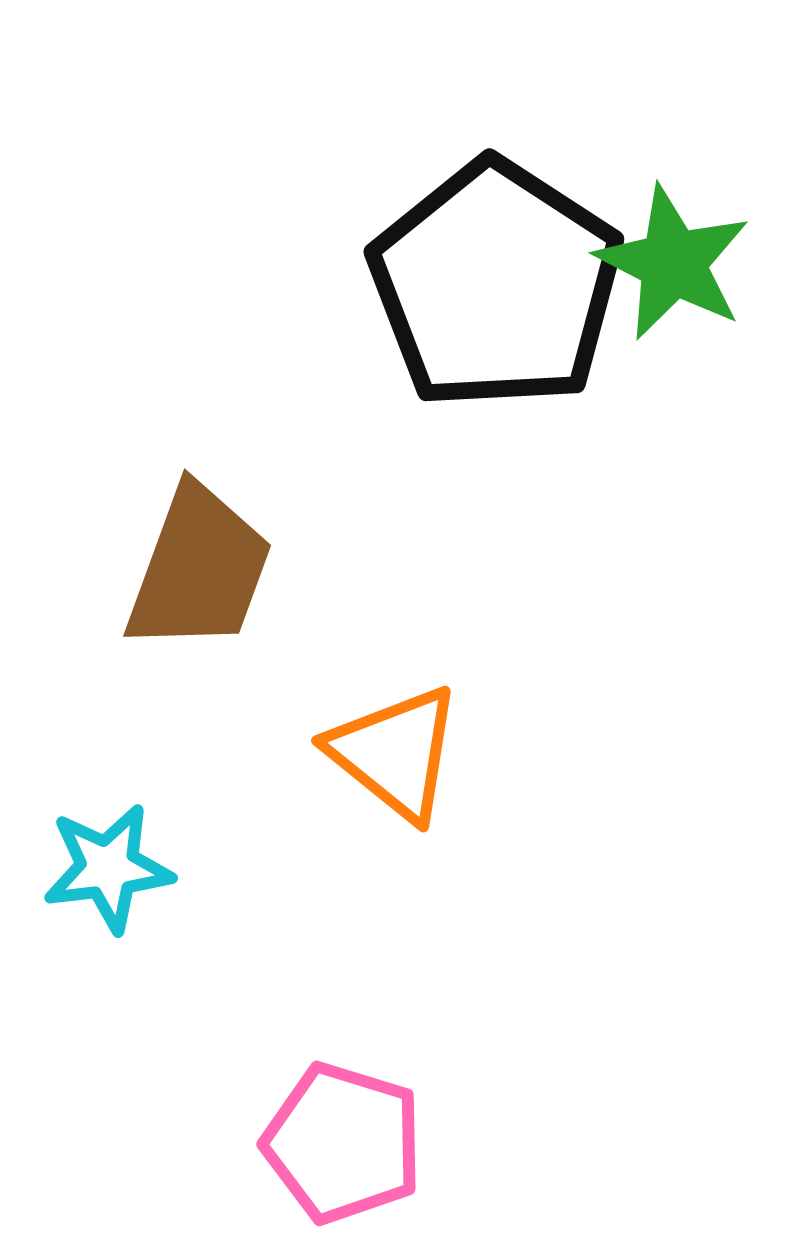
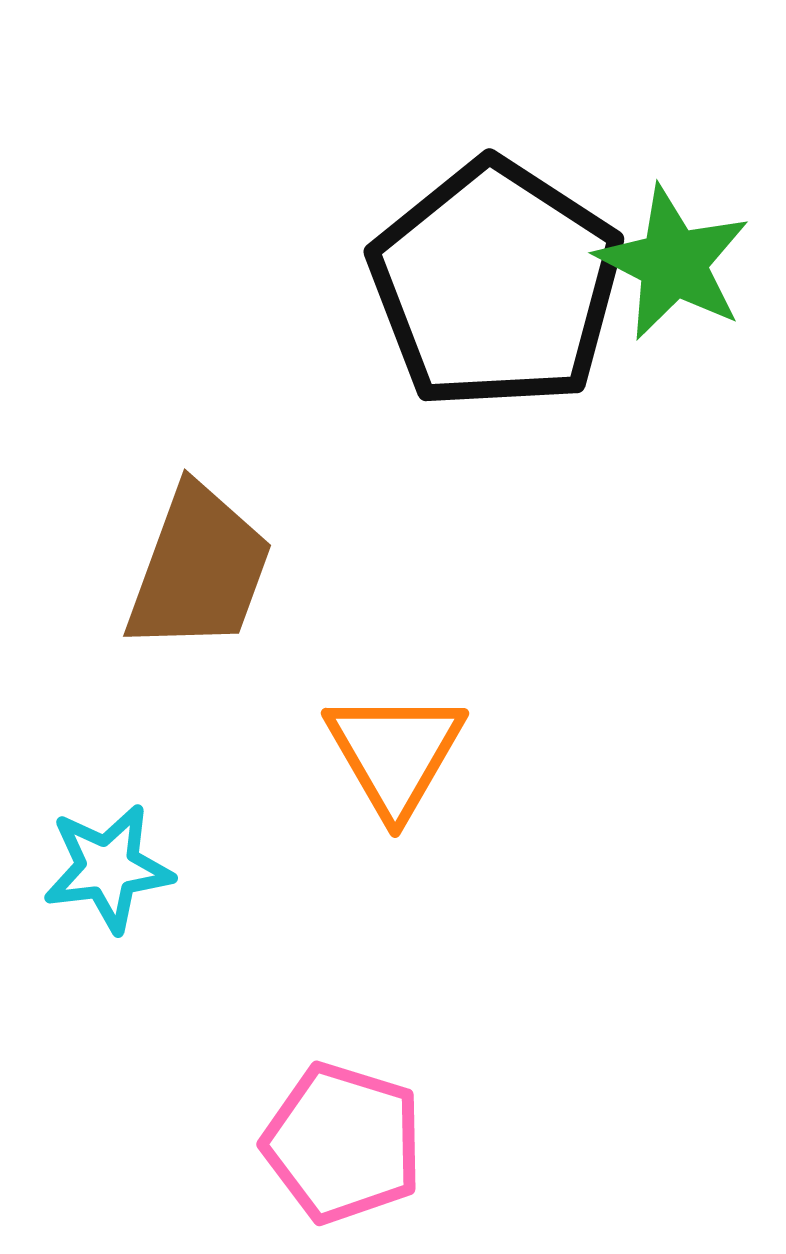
orange triangle: rotated 21 degrees clockwise
